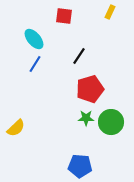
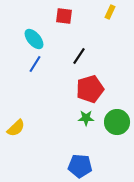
green circle: moved 6 px right
